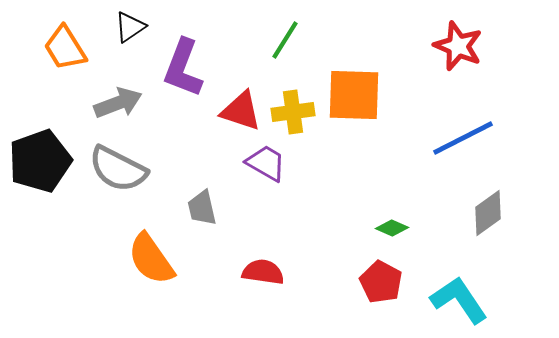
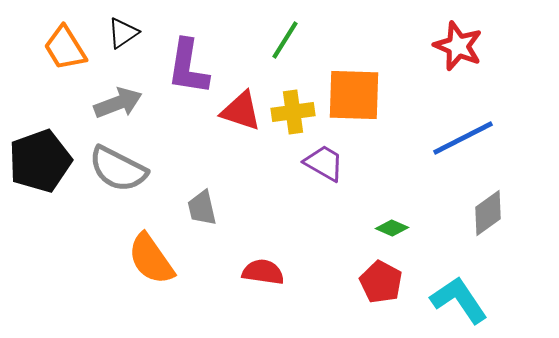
black triangle: moved 7 px left, 6 px down
purple L-shape: moved 5 px right, 1 px up; rotated 12 degrees counterclockwise
purple trapezoid: moved 58 px right
